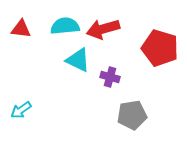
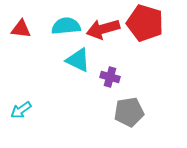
cyan semicircle: moved 1 px right
red pentagon: moved 15 px left, 25 px up
gray pentagon: moved 3 px left, 3 px up
